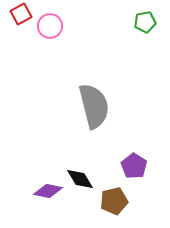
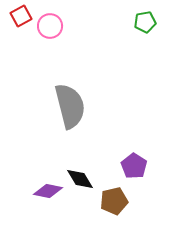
red square: moved 2 px down
gray semicircle: moved 24 px left
